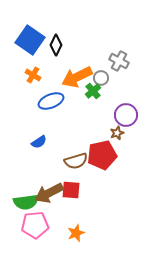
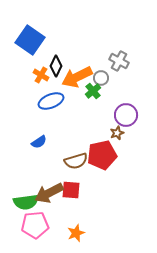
black diamond: moved 21 px down
orange cross: moved 8 px right
